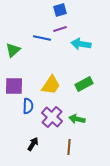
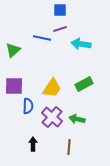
blue square: rotated 16 degrees clockwise
yellow trapezoid: moved 1 px right, 3 px down
black arrow: rotated 32 degrees counterclockwise
